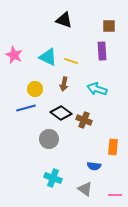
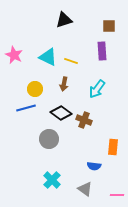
black triangle: rotated 36 degrees counterclockwise
cyan arrow: rotated 72 degrees counterclockwise
cyan cross: moved 1 px left, 2 px down; rotated 24 degrees clockwise
pink line: moved 2 px right
